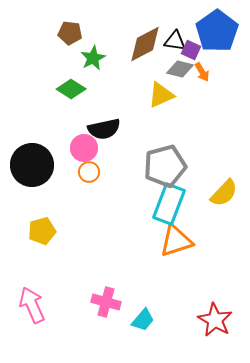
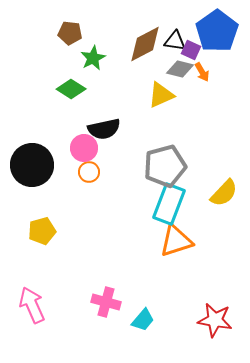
red star: rotated 20 degrees counterclockwise
